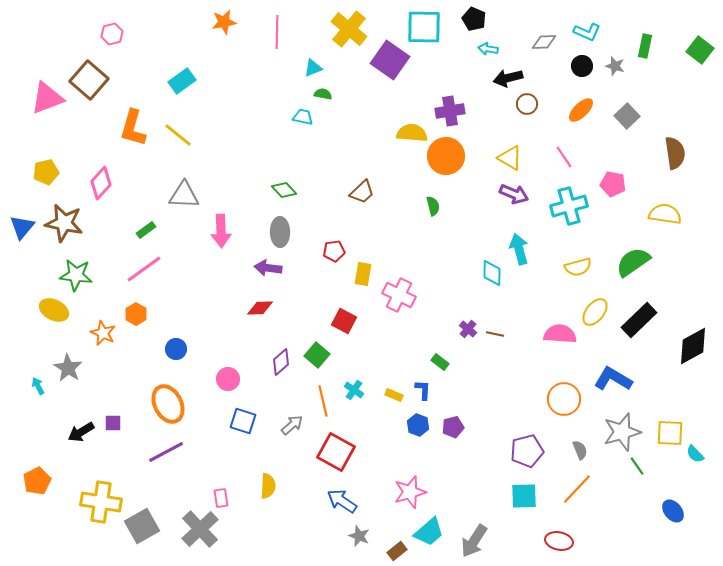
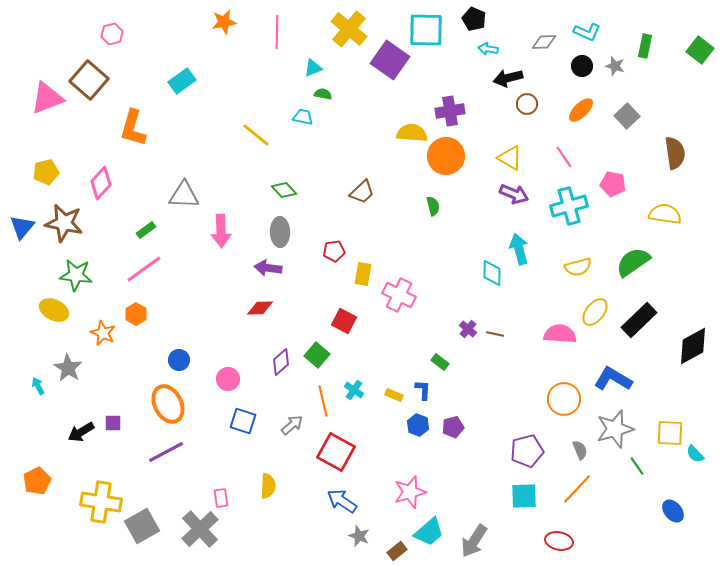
cyan square at (424, 27): moved 2 px right, 3 px down
yellow line at (178, 135): moved 78 px right
blue circle at (176, 349): moved 3 px right, 11 px down
gray star at (622, 432): moved 7 px left, 3 px up
